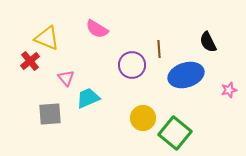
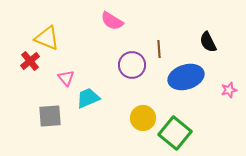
pink semicircle: moved 15 px right, 8 px up
blue ellipse: moved 2 px down
gray square: moved 2 px down
